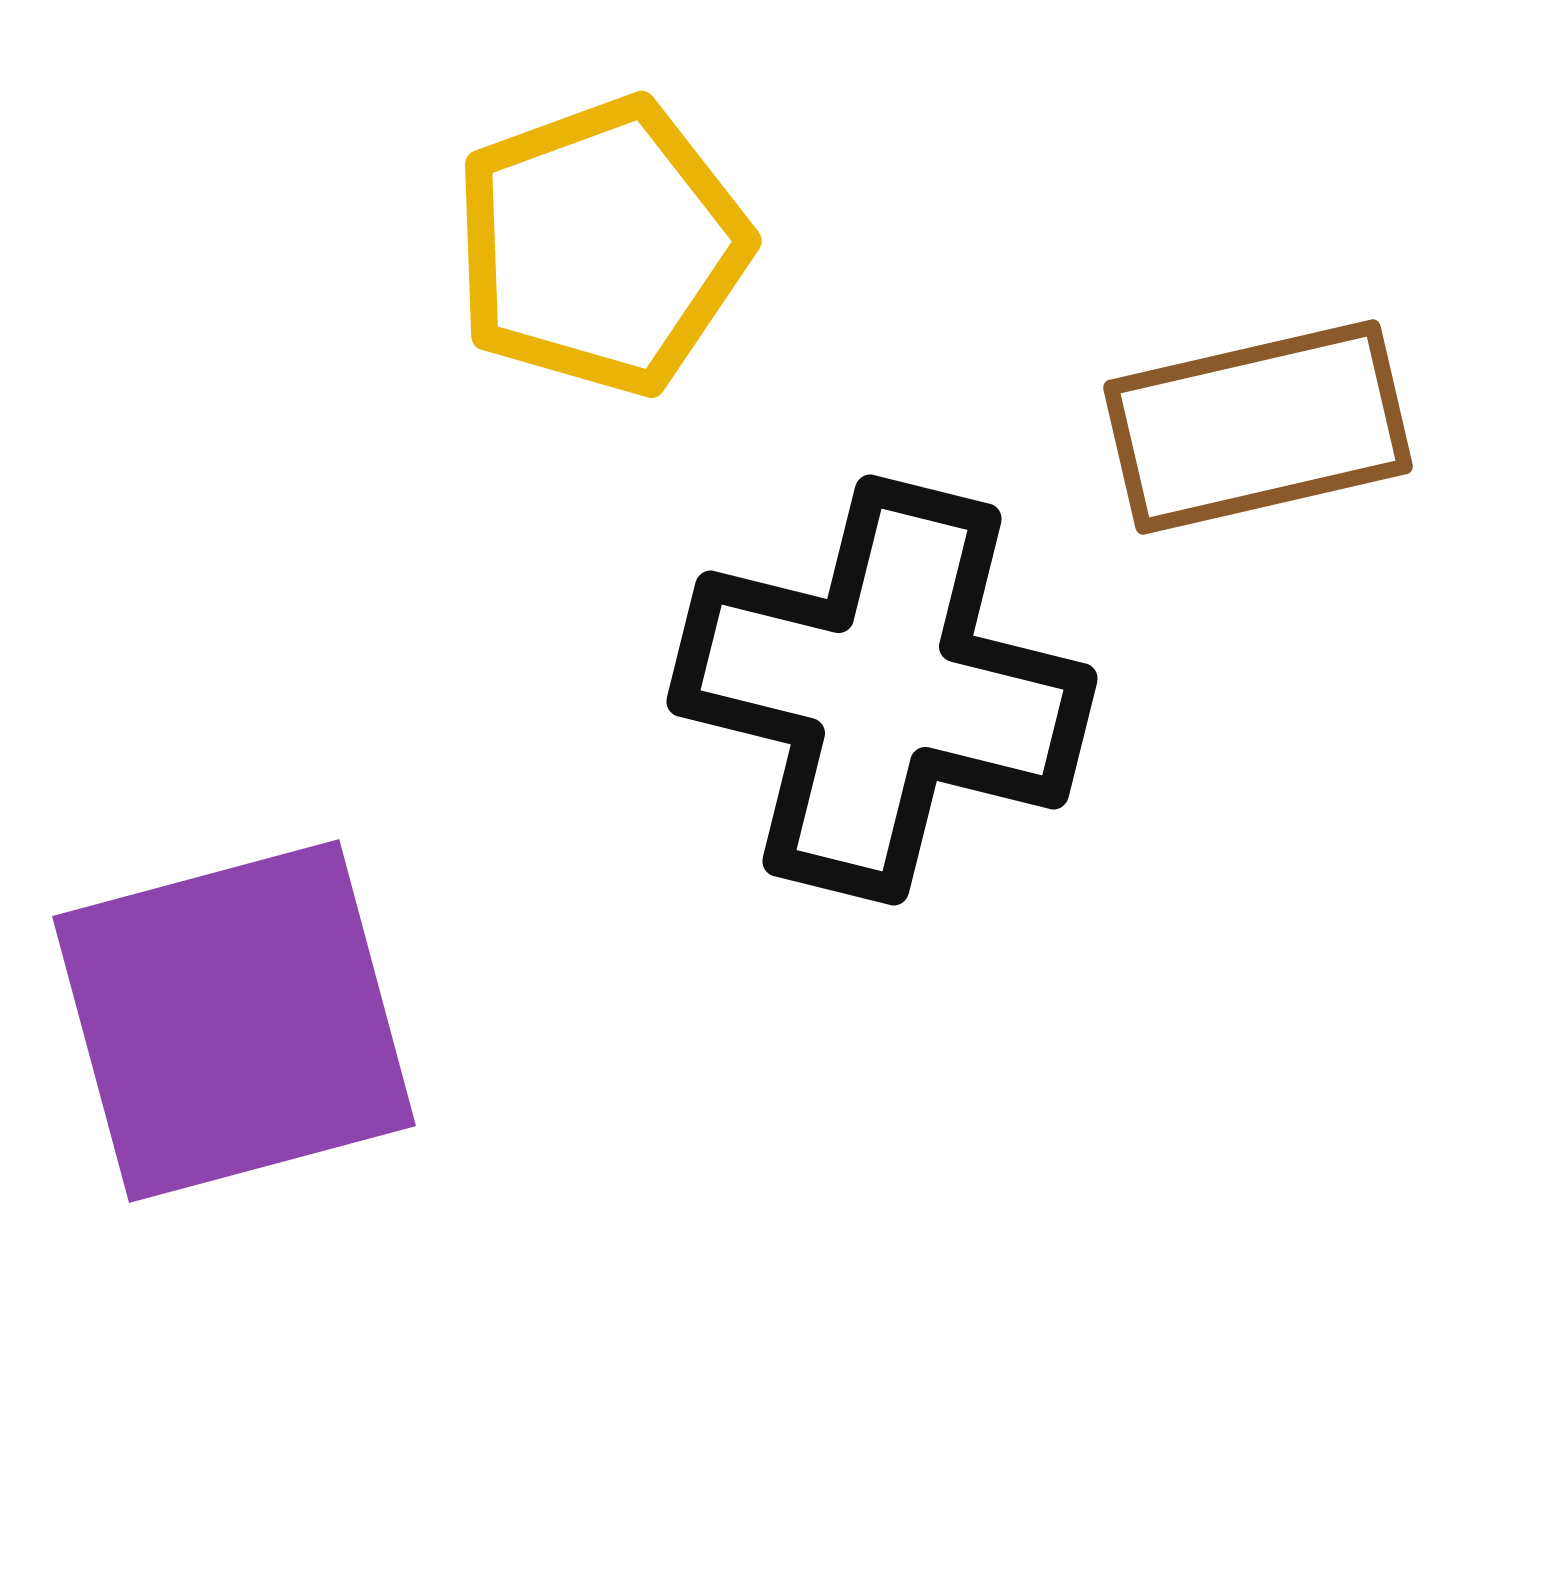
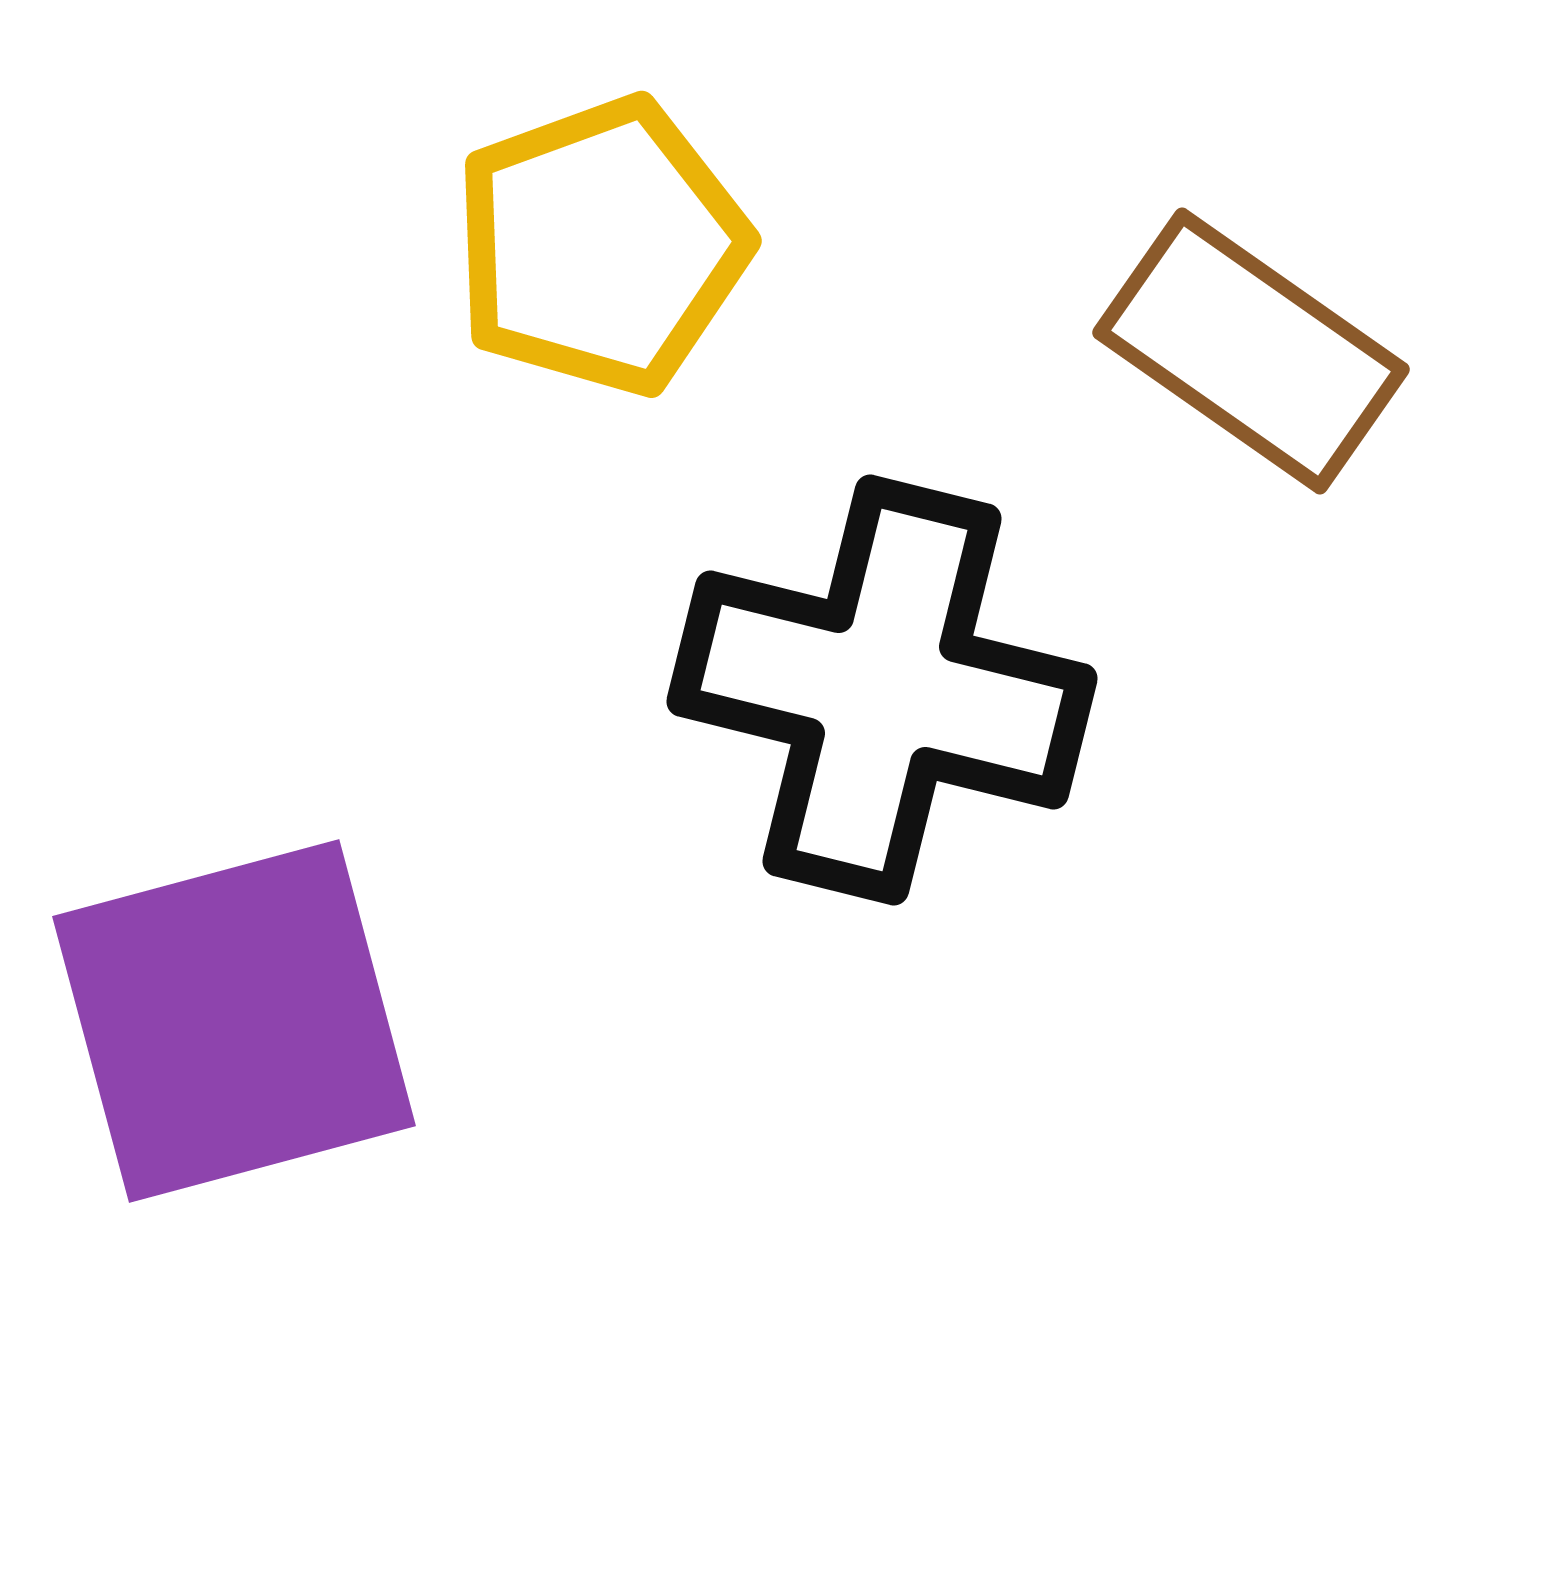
brown rectangle: moved 7 px left, 76 px up; rotated 48 degrees clockwise
